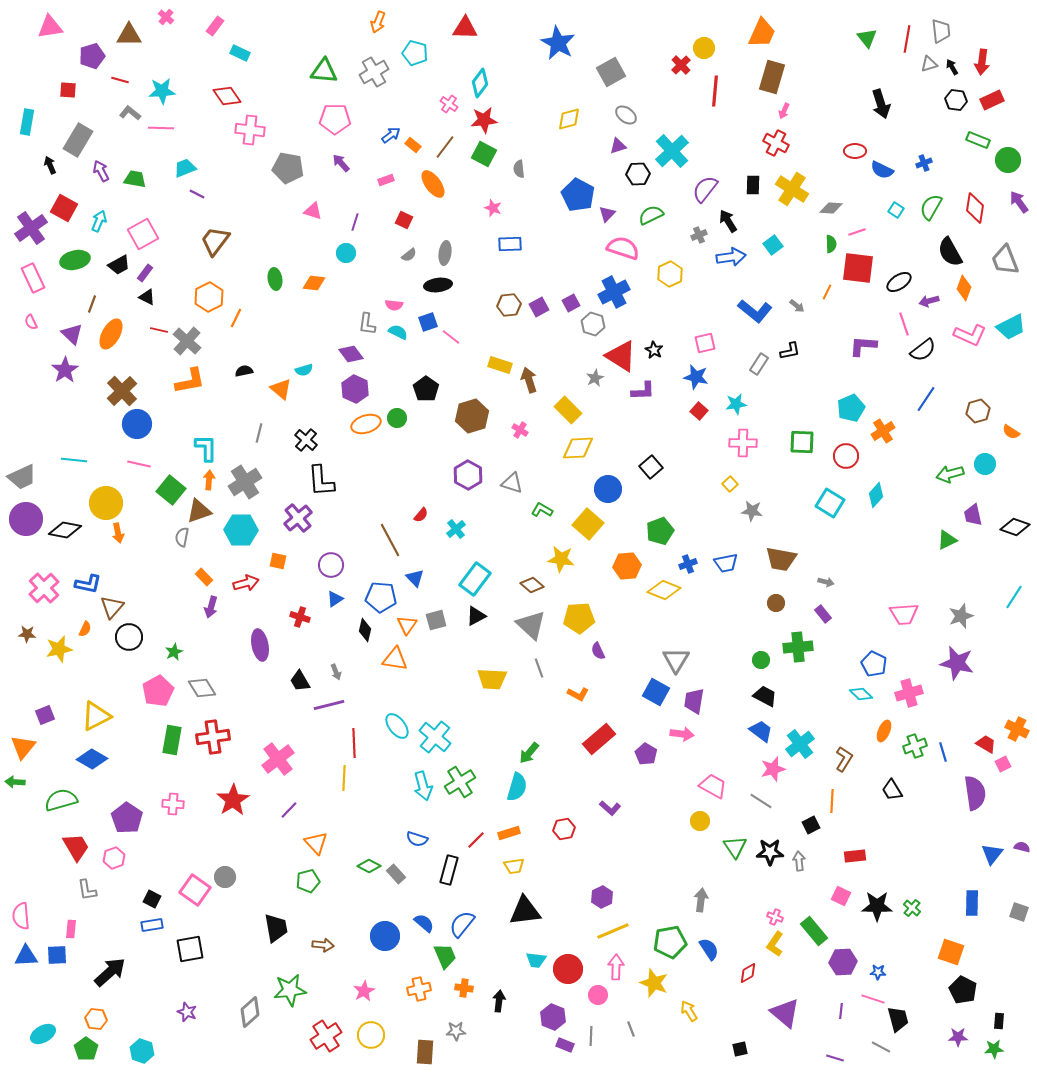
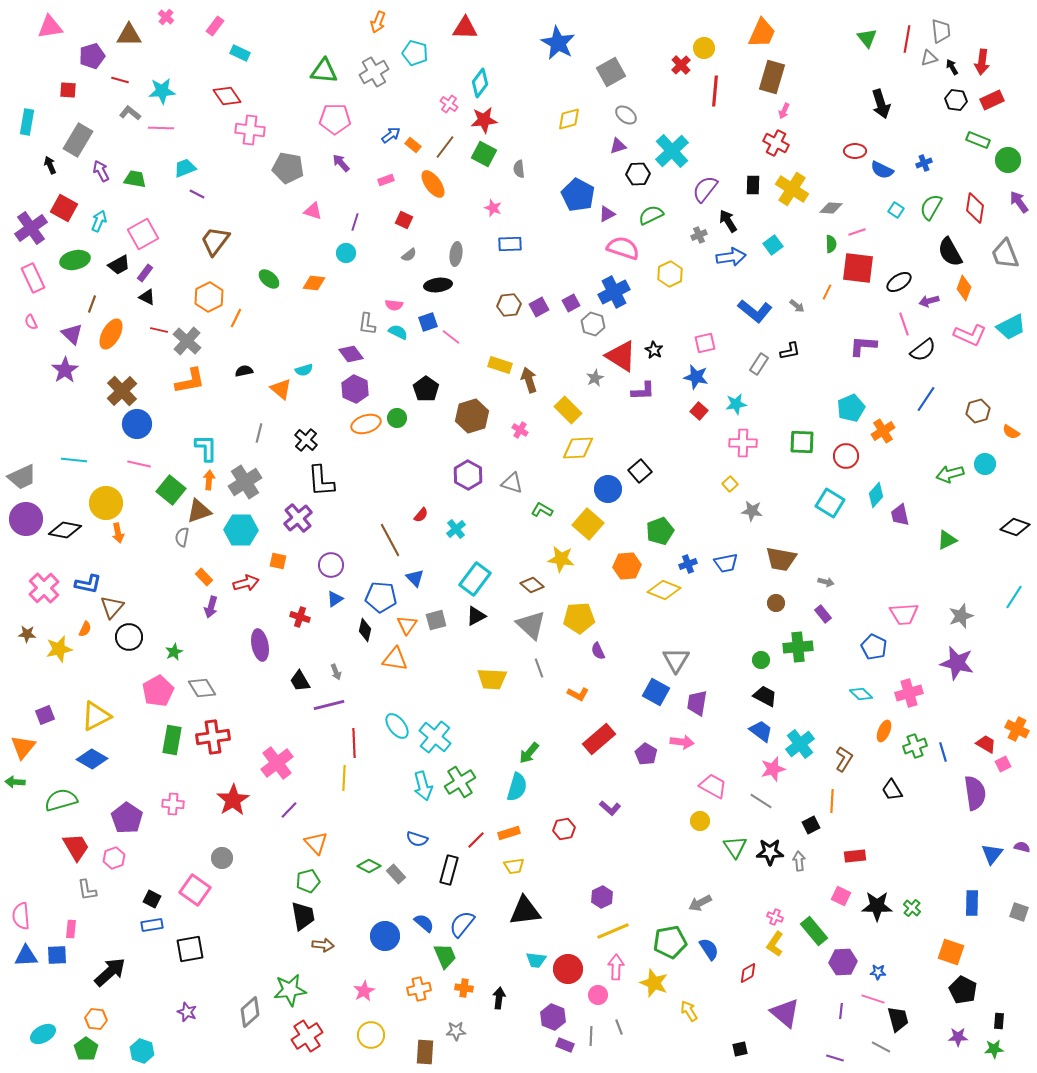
gray triangle at (929, 64): moved 6 px up
purple triangle at (607, 214): rotated 18 degrees clockwise
gray ellipse at (445, 253): moved 11 px right, 1 px down
gray trapezoid at (1005, 260): moved 6 px up
green ellipse at (275, 279): moved 6 px left; rotated 40 degrees counterclockwise
black square at (651, 467): moved 11 px left, 4 px down
purple trapezoid at (973, 515): moved 73 px left
blue pentagon at (874, 664): moved 17 px up
purple trapezoid at (694, 701): moved 3 px right, 2 px down
pink arrow at (682, 734): moved 8 px down
pink cross at (278, 759): moved 1 px left, 4 px down
gray circle at (225, 877): moved 3 px left, 19 px up
gray arrow at (701, 900): moved 1 px left, 3 px down; rotated 125 degrees counterclockwise
black trapezoid at (276, 928): moved 27 px right, 12 px up
black arrow at (499, 1001): moved 3 px up
gray line at (631, 1029): moved 12 px left, 2 px up
red cross at (326, 1036): moved 19 px left
